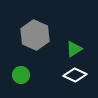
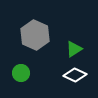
green circle: moved 2 px up
